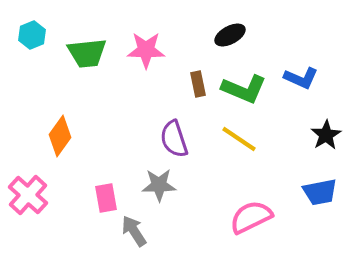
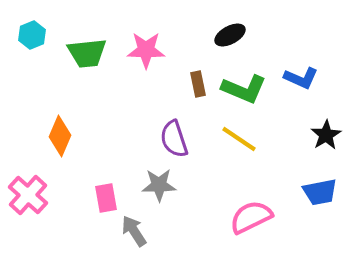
orange diamond: rotated 12 degrees counterclockwise
